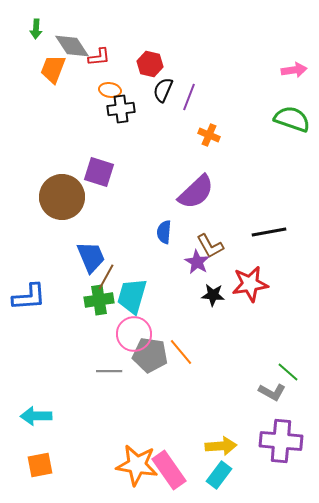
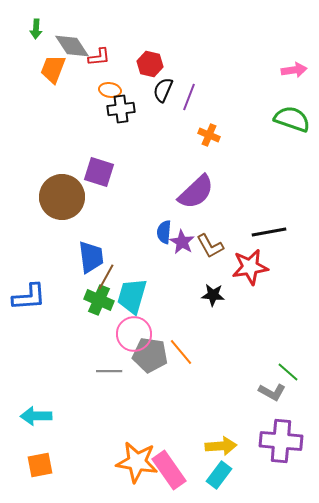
blue trapezoid: rotated 16 degrees clockwise
purple star: moved 15 px left, 20 px up
red star: moved 17 px up
green cross: rotated 32 degrees clockwise
orange star: moved 3 px up
